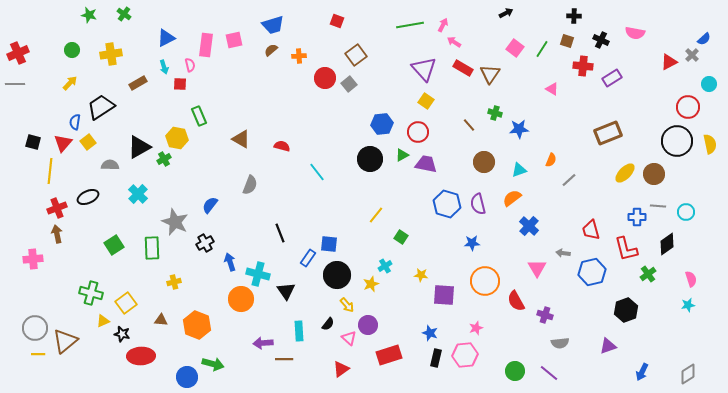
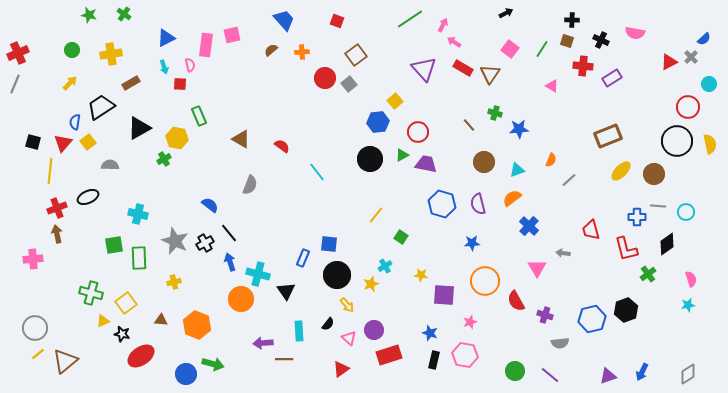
black cross at (574, 16): moved 2 px left, 4 px down
blue trapezoid at (273, 25): moved 11 px right, 5 px up; rotated 115 degrees counterclockwise
green line at (410, 25): moved 6 px up; rotated 24 degrees counterclockwise
pink square at (234, 40): moved 2 px left, 5 px up
pink square at (515, 48): moved 5 px left, 1 px down
gray cross at (692, 55): moved 1 px left, 2 px down
orange cross at (299, 56): moved 3 px right, 4 px up
brown rectangle at (138, 83): moved 7 px left
gray line at (15, 84): rotated 66 degrees counterclockwise
pink triangle at (552, 89): moved 3 px up
yellow square at (426, 101): moved 31 px left; rotated 14 degrees clockwise
blue hexagon at (382, 124): moved 4 px left, 2 px up
brown rectangle at (608, 133): moved 3 px down
red semicircle at (282, 146): rotated 21 degrees clockwise
black triangle at (139, 147): moved 19 px up
cyan triangle at (519, 170): moved 2 px left
yellow ellipse at (625, 173): moved 4 px left, 2 px up
cyan cross at (138, 194): moved 20 px down; rotated 30 degrees counterclockwise
blue hexagon at (447, 204): moved 5 px left
blue semicircle at (210, 205): rotated 90 degrees clockwise
gray star at (175, 222): moved 19 px down
black line at (280, 233): moved 51 px left; rotated 18 degrees counterclockwise
green square at (114, 245): rotated 24 degrees clockwise
green rectangle at (152, 248): moved 13 px left, 10 px down
blue rectangle at (308, 258): moved 5 px left; rotated 12 degrees counterclockwise
blue hexagon at (592, 272): moved 47 px down
purple circle at (368, 325): moved 6 px right, 5 px down
pink star at (476, 328): moved 6 px left, 6 px up
brown triangle at (65, 341): moved 20 px down
purple triangle at (608, 346): moved 30 px down
yellow line at (38, 354): rotated 40 degrees counterclockwise
pink hexagon at (465, 355): rotated 15 degrees clockwise
red ellipse at (141, 356): rotated 32 degrees counterclockwise
black rectangle at (436, 358): moved 2 px left, 2 px down
purple line at (549, 373): moved 1 px right, 2 px down
blue circle at (187, 377): moved 1 px left, 3 px up
